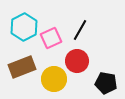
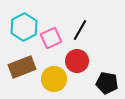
black pentagon: moved 1 px right
